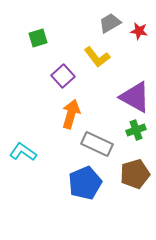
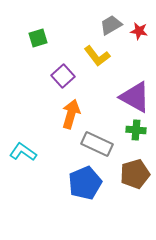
gray trapezoid: moved 1 px right, 2 px down
yellow L-shape: moved 1 px up
green cross: rotated 24 degrees clockwise
